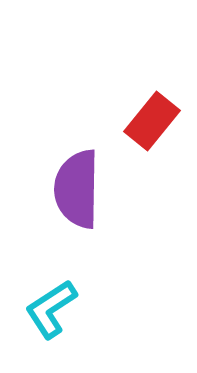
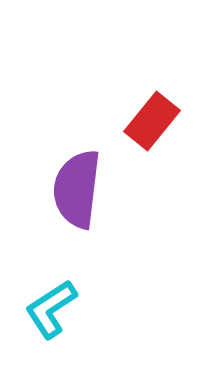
purple semicircle: rotated 6 degrees clockwise
